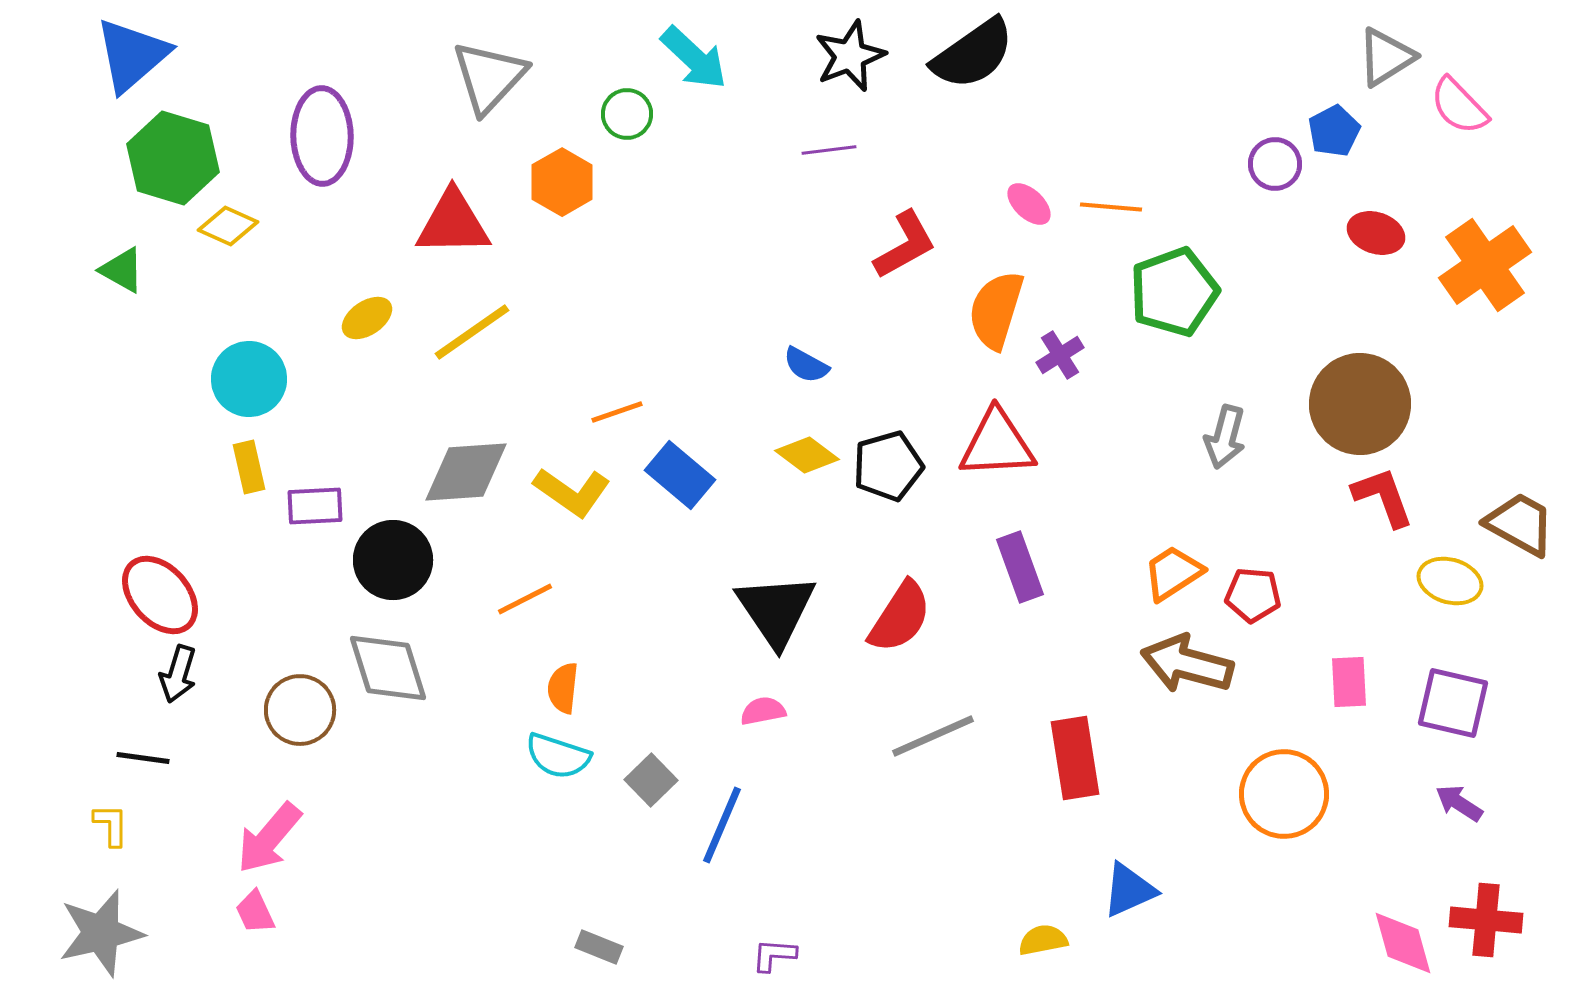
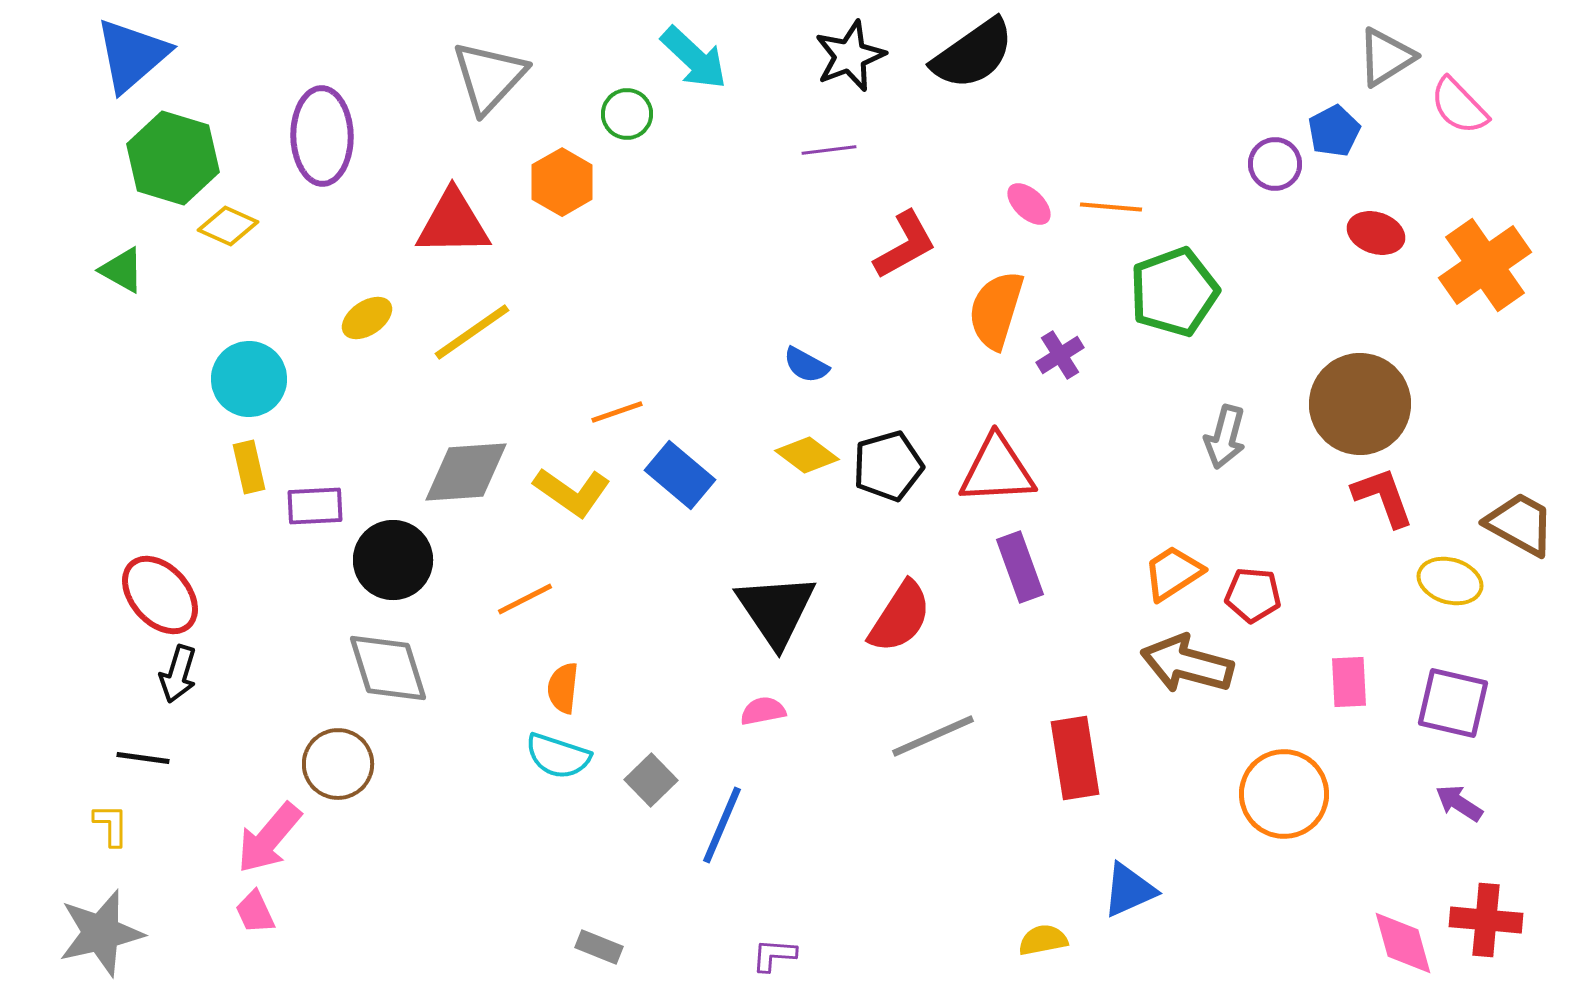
red triangle at (997, 444): moved 26 px down
brown circle at (300, 710): moved 38 px right, 54 px down
